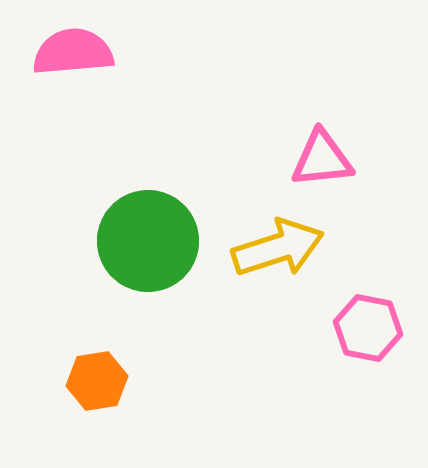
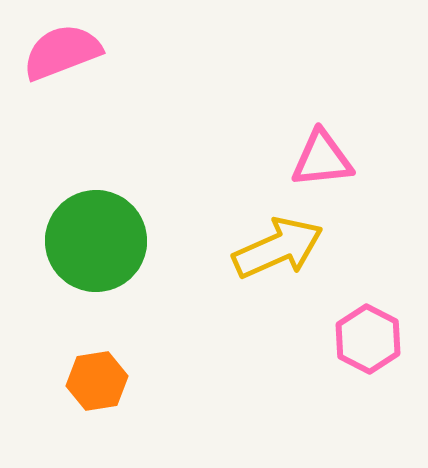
pink semicircle: moved 11 px left; rotated 16 degrees counterclockwise
green circle: moved 52 px left
yellow arrow: rotated 6 degrees counterclockwise
pink hexagon: moved 11 px down; rotated 16 degrees clockwise
